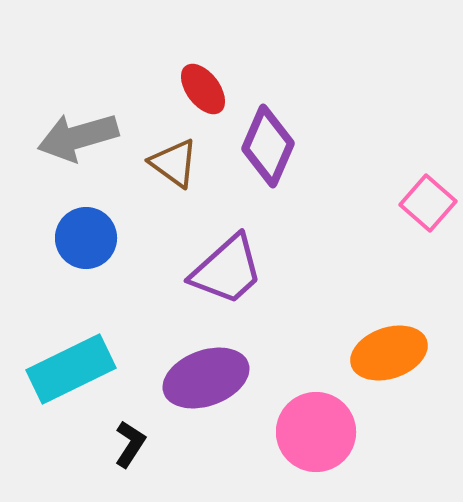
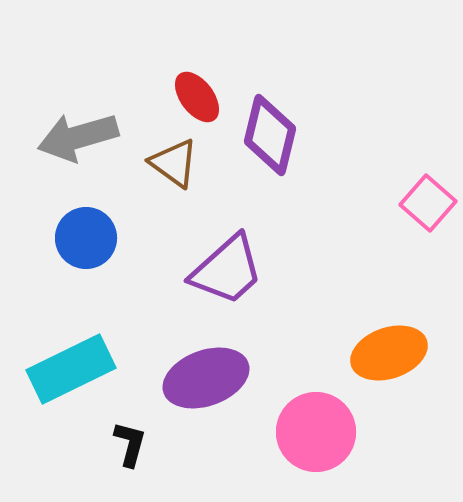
red ellipse: moved 6 px left, 8 px down
purple diamond: moved 2 px right, 11 px up; rotated 10 degrees counterclockwise
black L-shape: rotated 18 degrees counterclockwise
